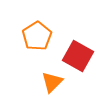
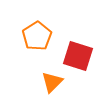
red square: rotated 12 degrees counterclockwise
